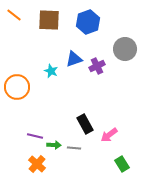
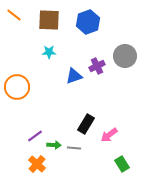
gray circle: moved 7 px down
blue triangle: moved 17 px down
cyan star: moved 2 px left, 19 px up; rotated 24 degrees counterclockwise
black rectangle: moved 1 px right; rotated 60 degrees clockwise
purple line: rotated 49 degrees counterclockwise
